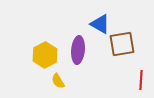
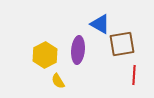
red line: moved 7 px left, 5 px up
